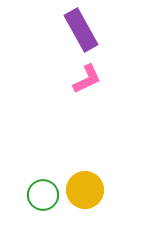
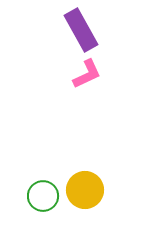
pink L-shape: moved 5 px up
green circle: moved 1 px down
